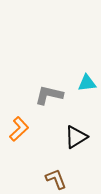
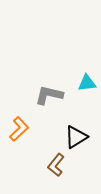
brown L-shape: moved 14 px up; rotated 120 degrees counterclockwise
